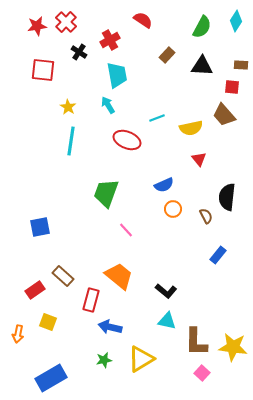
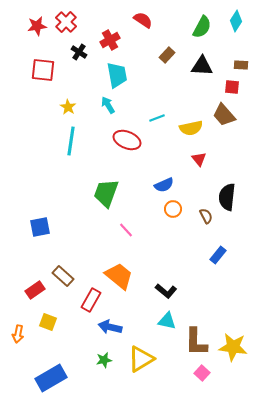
red rectangle at (91, 300): rotated 15 degrees clockwise
